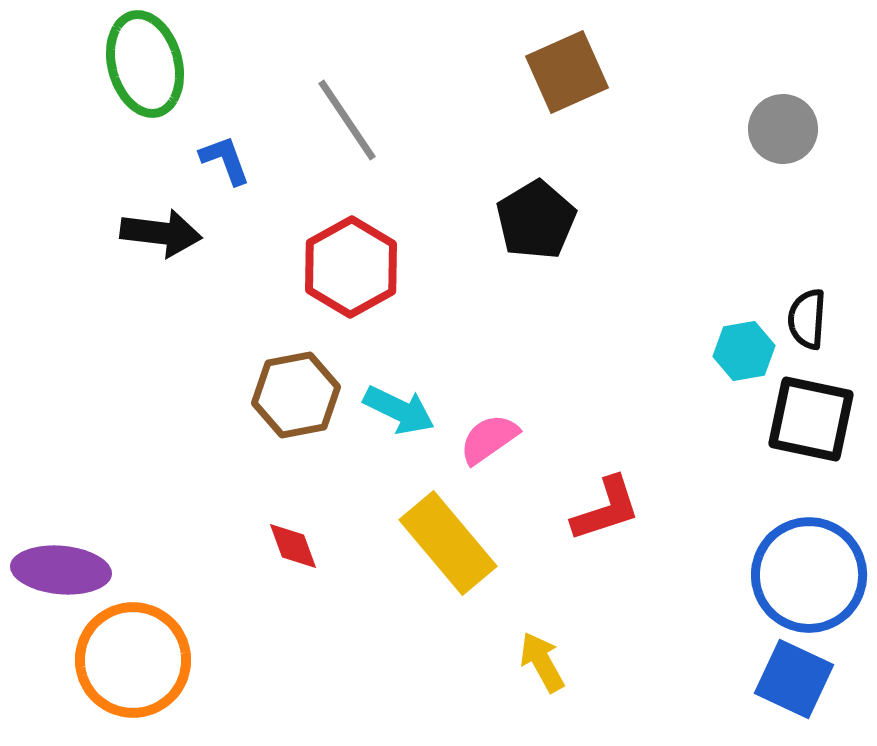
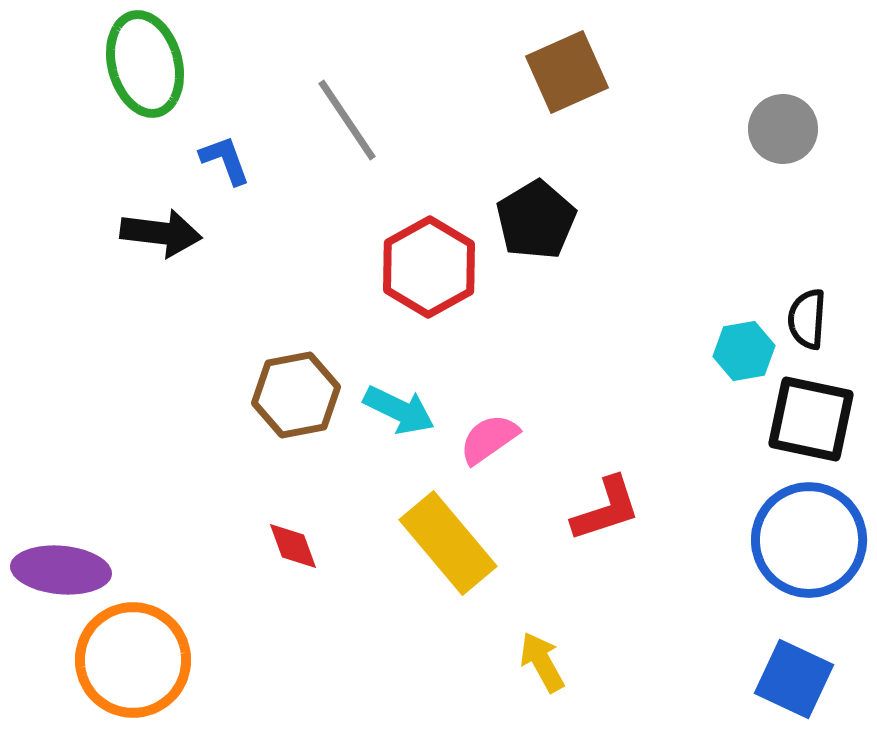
red hexagon: moved 78 px right
blue circle: moved 35 px up
